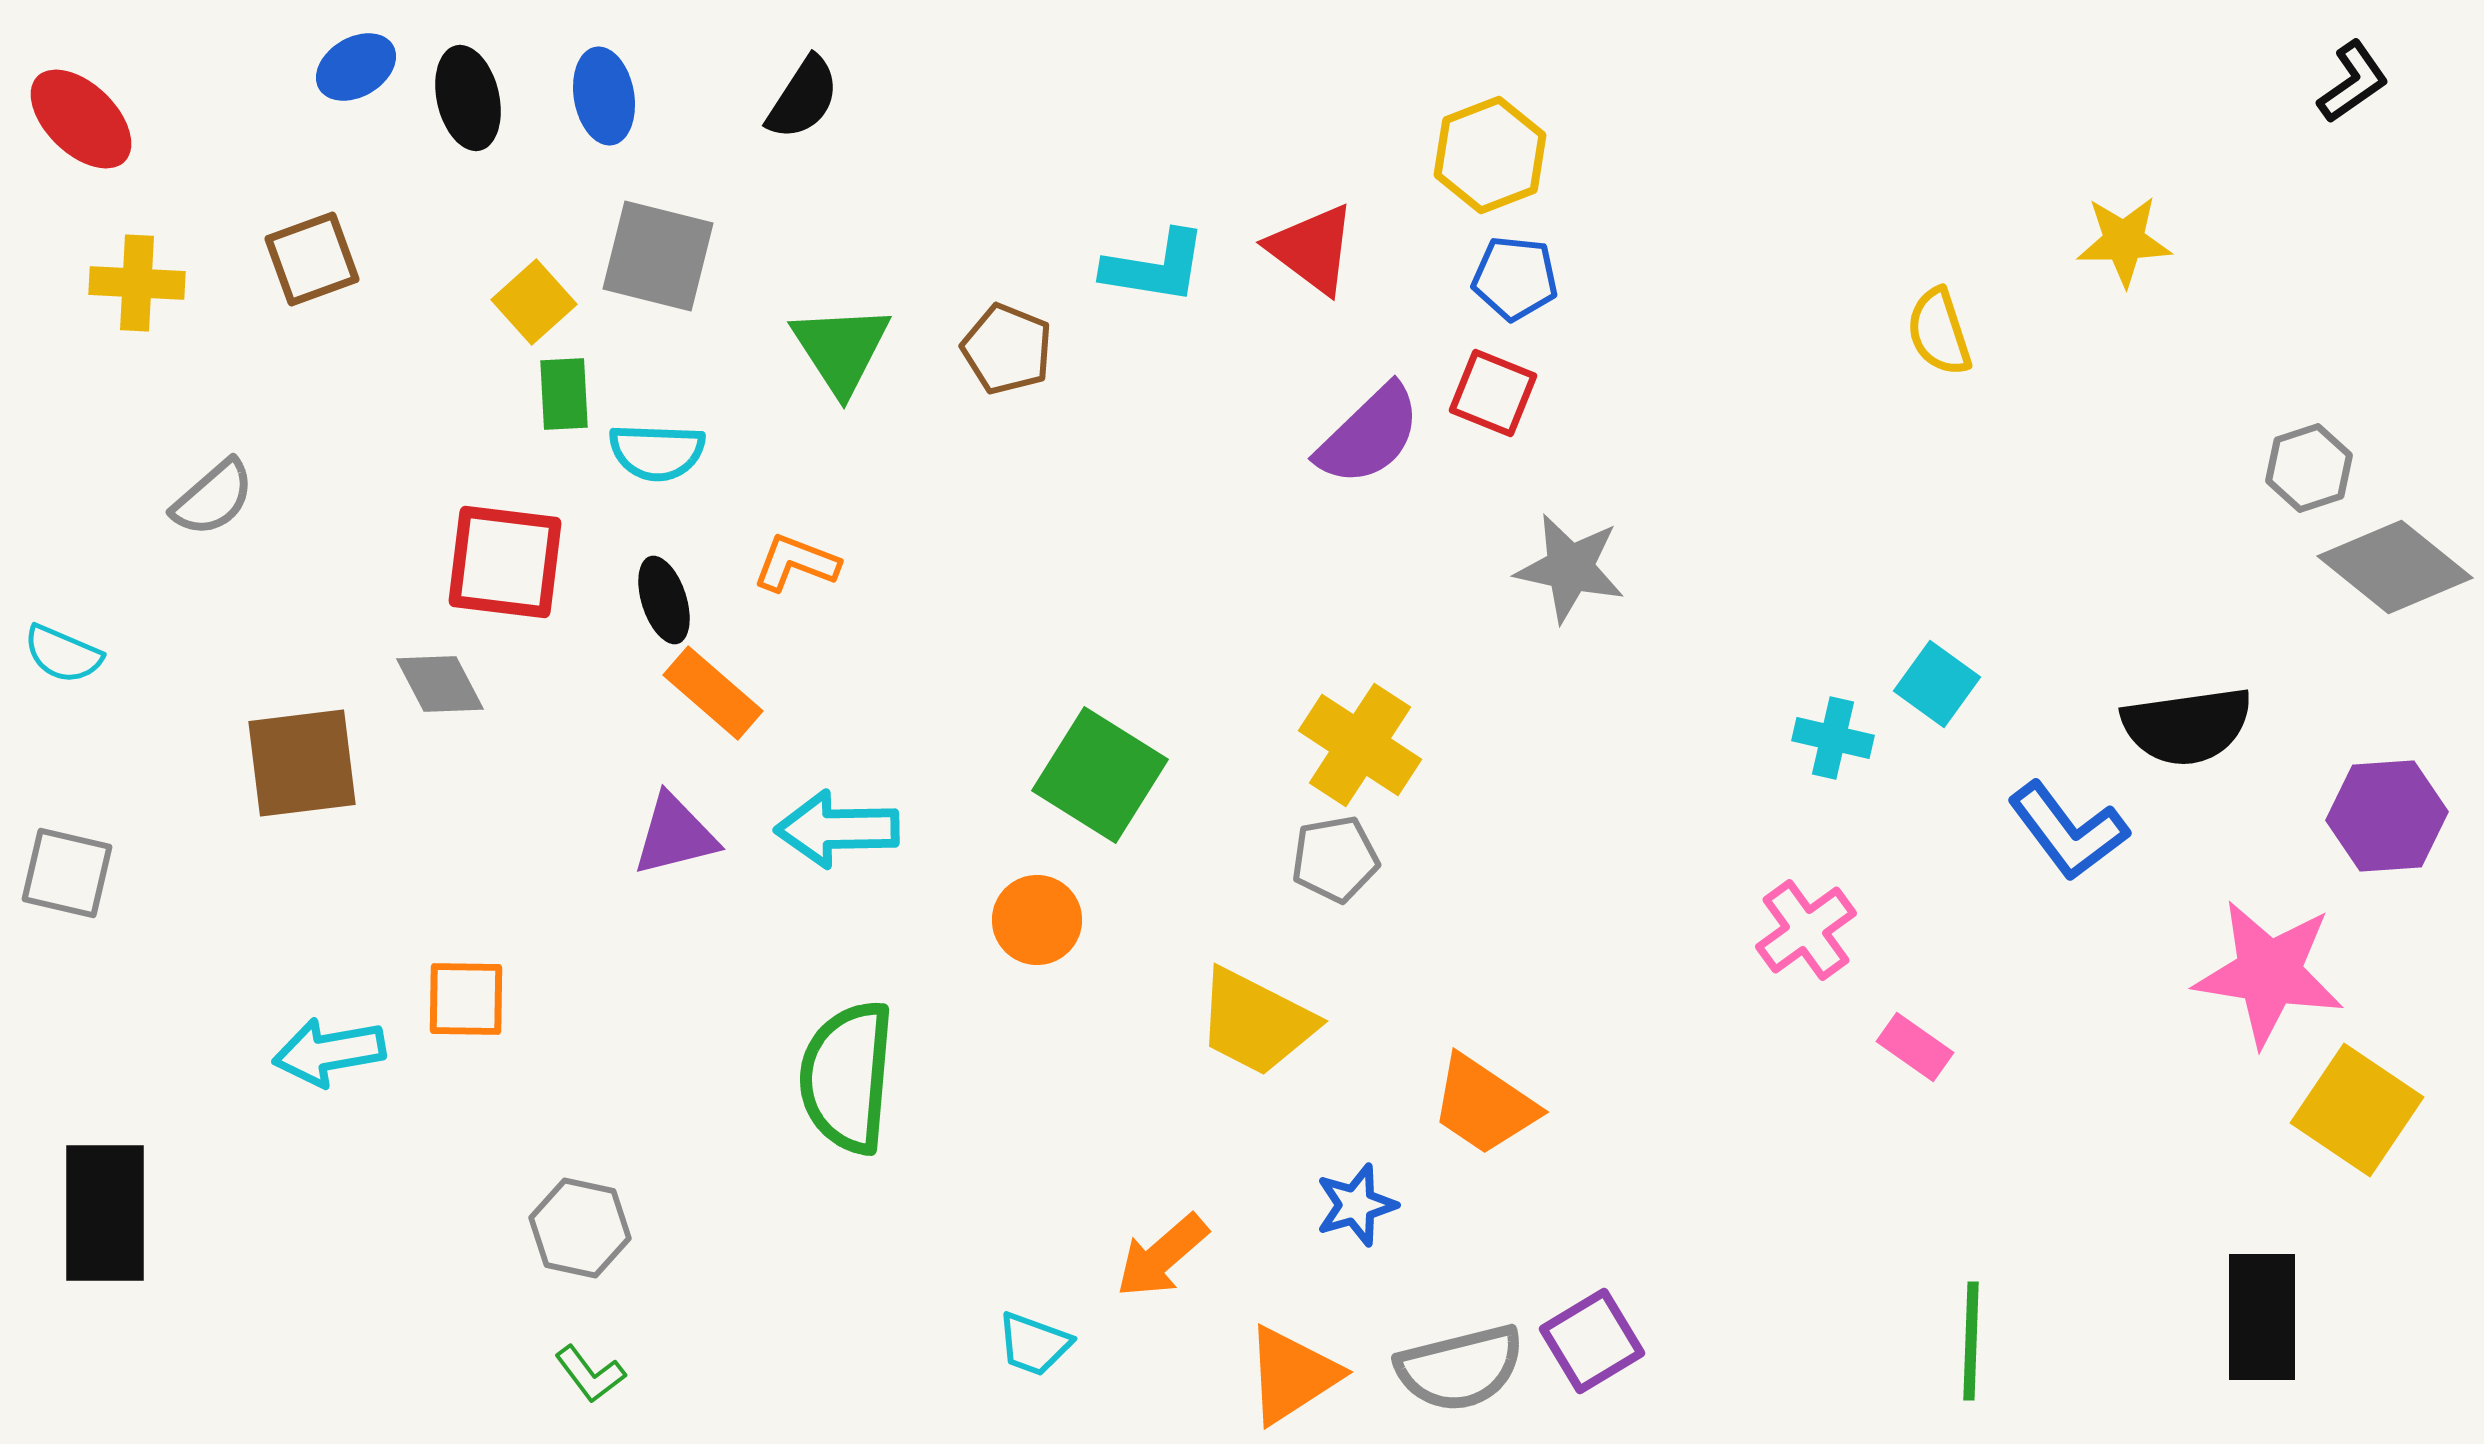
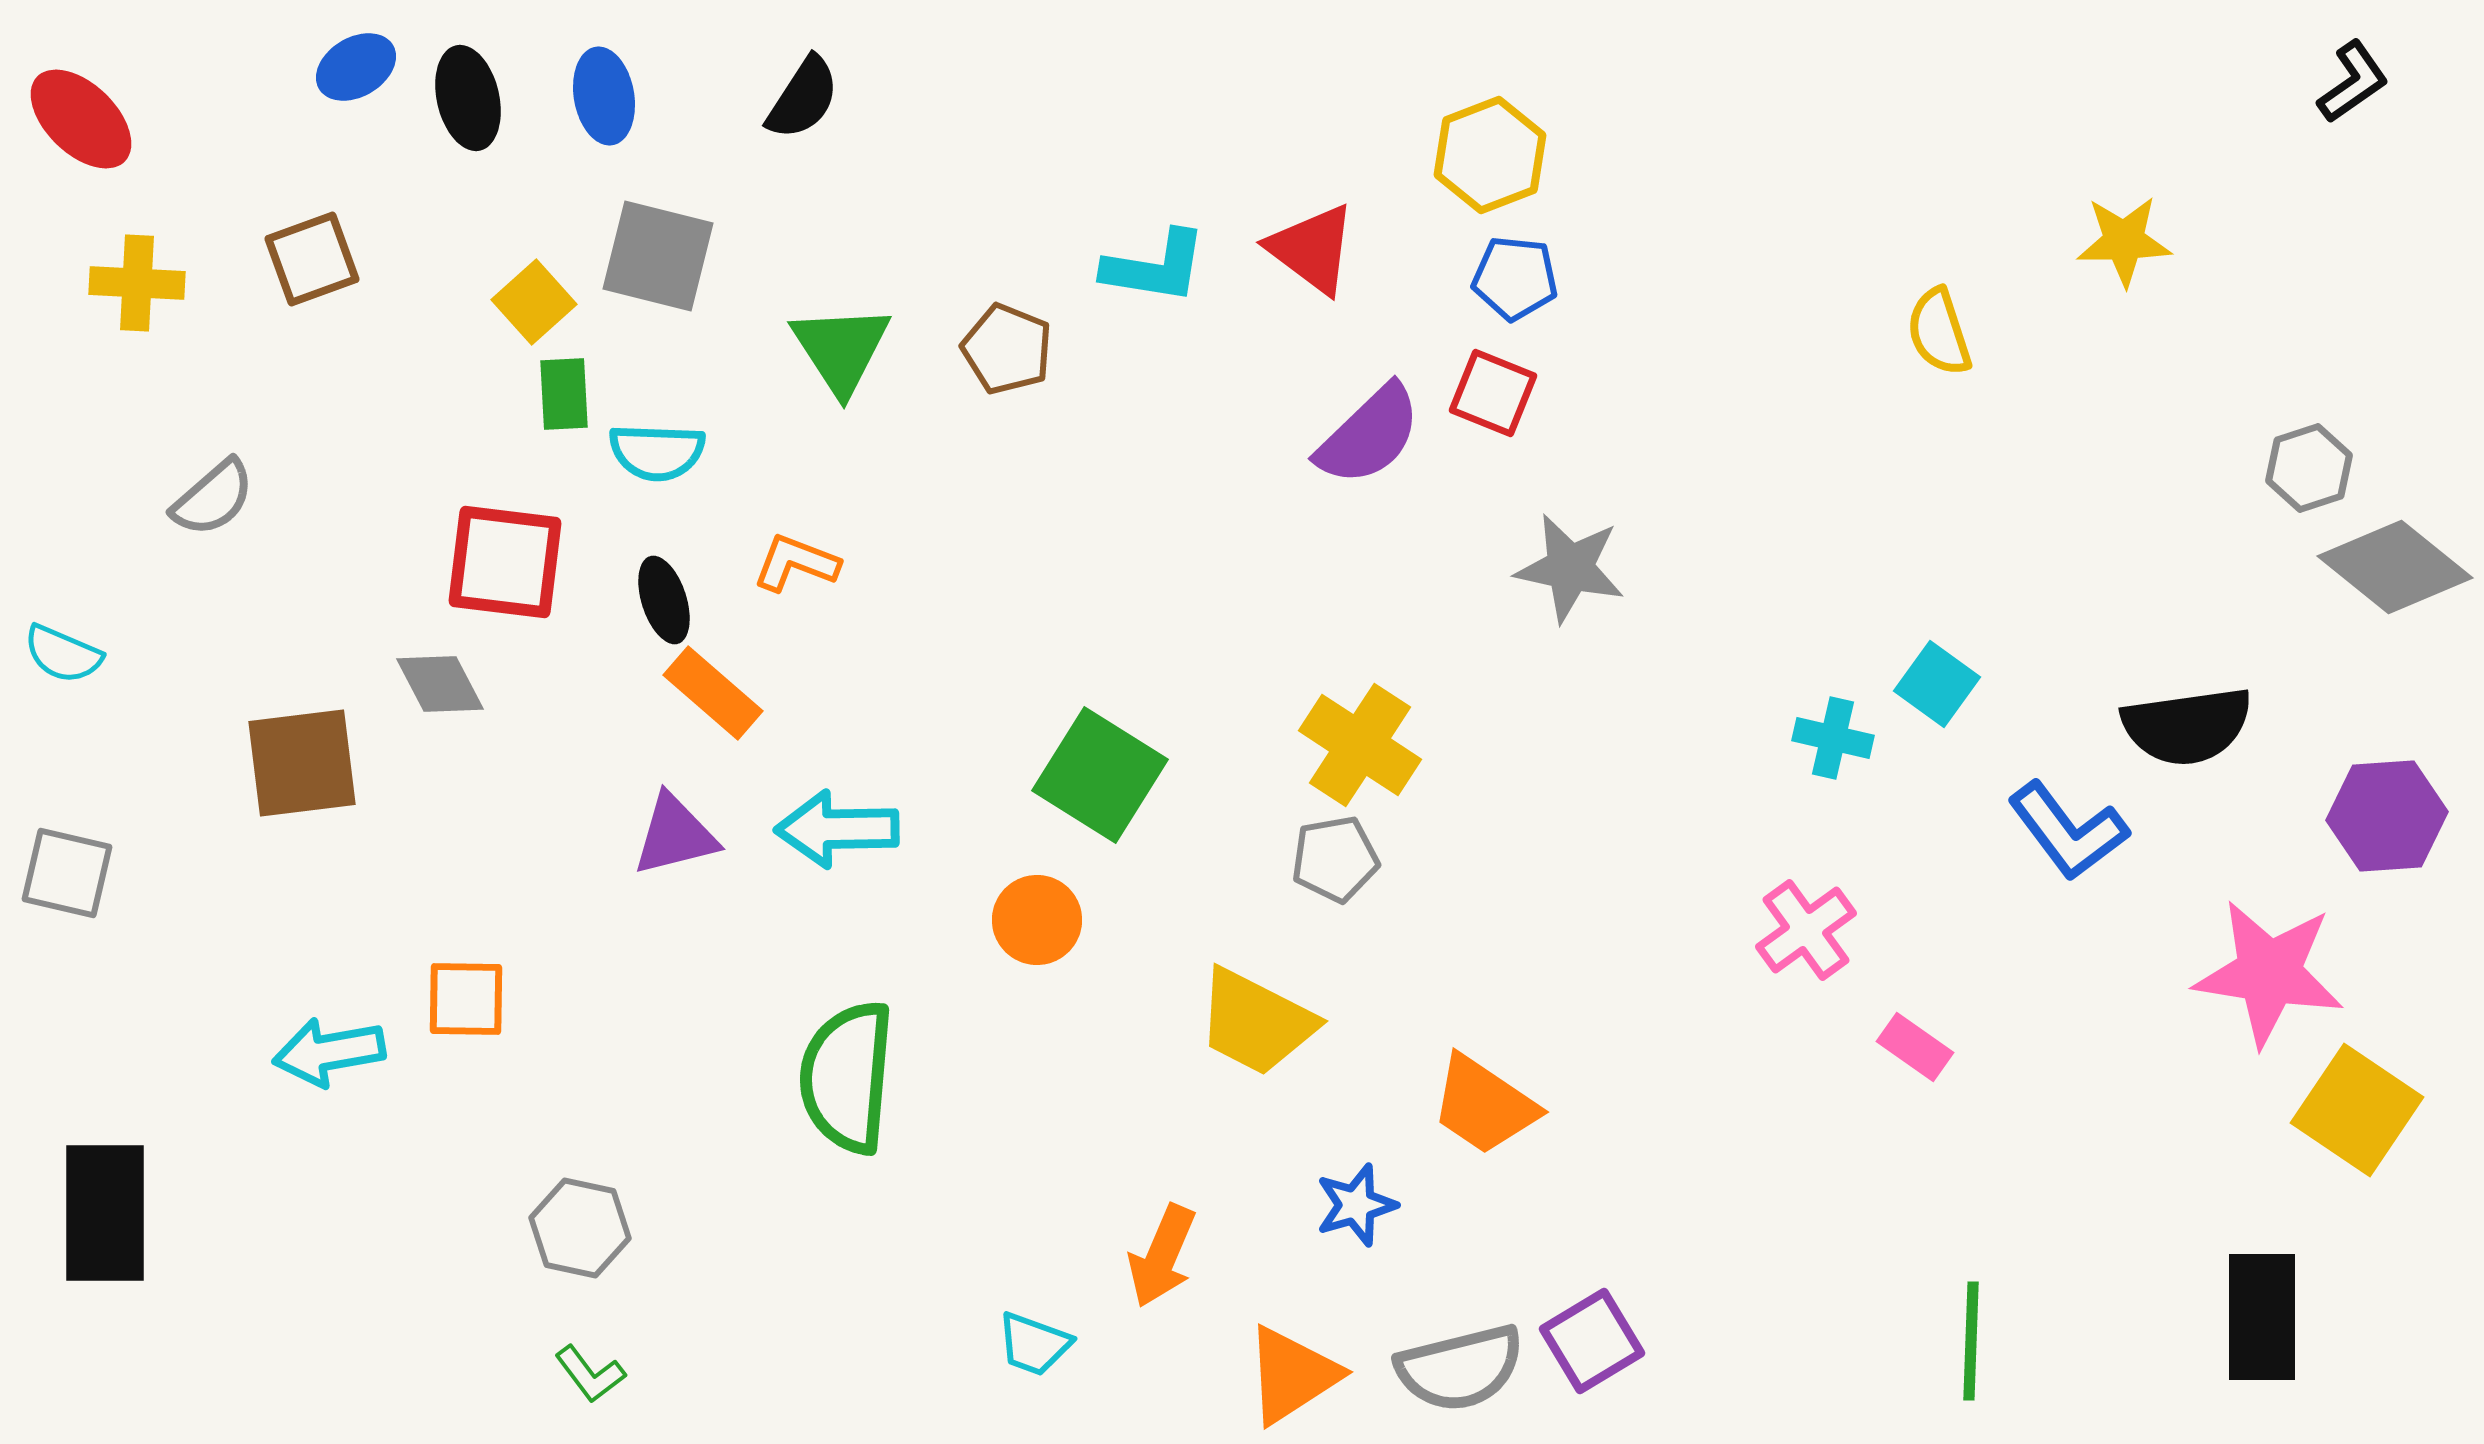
orange arrow at (1162, 1256): rotated 26 degrees counterclockwise
